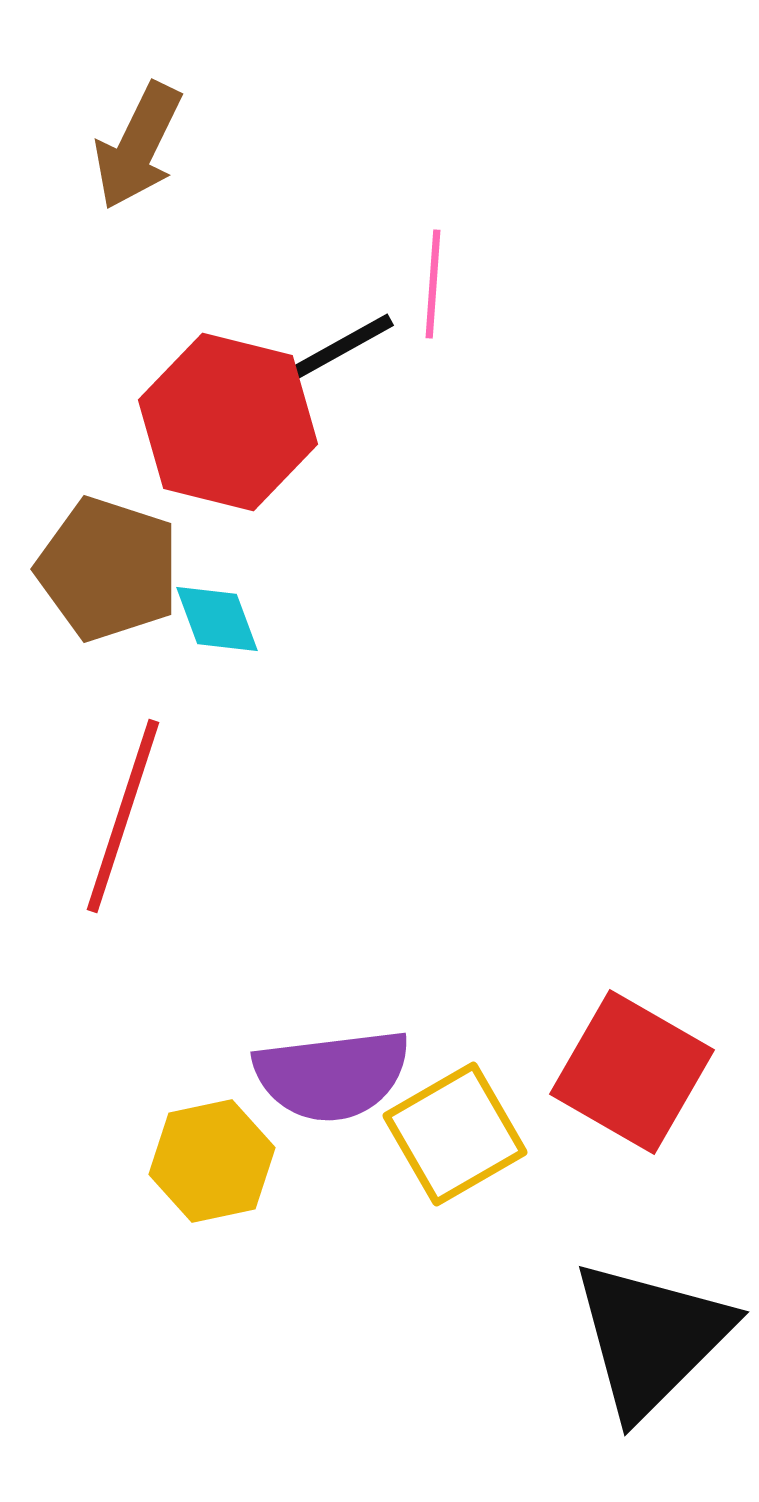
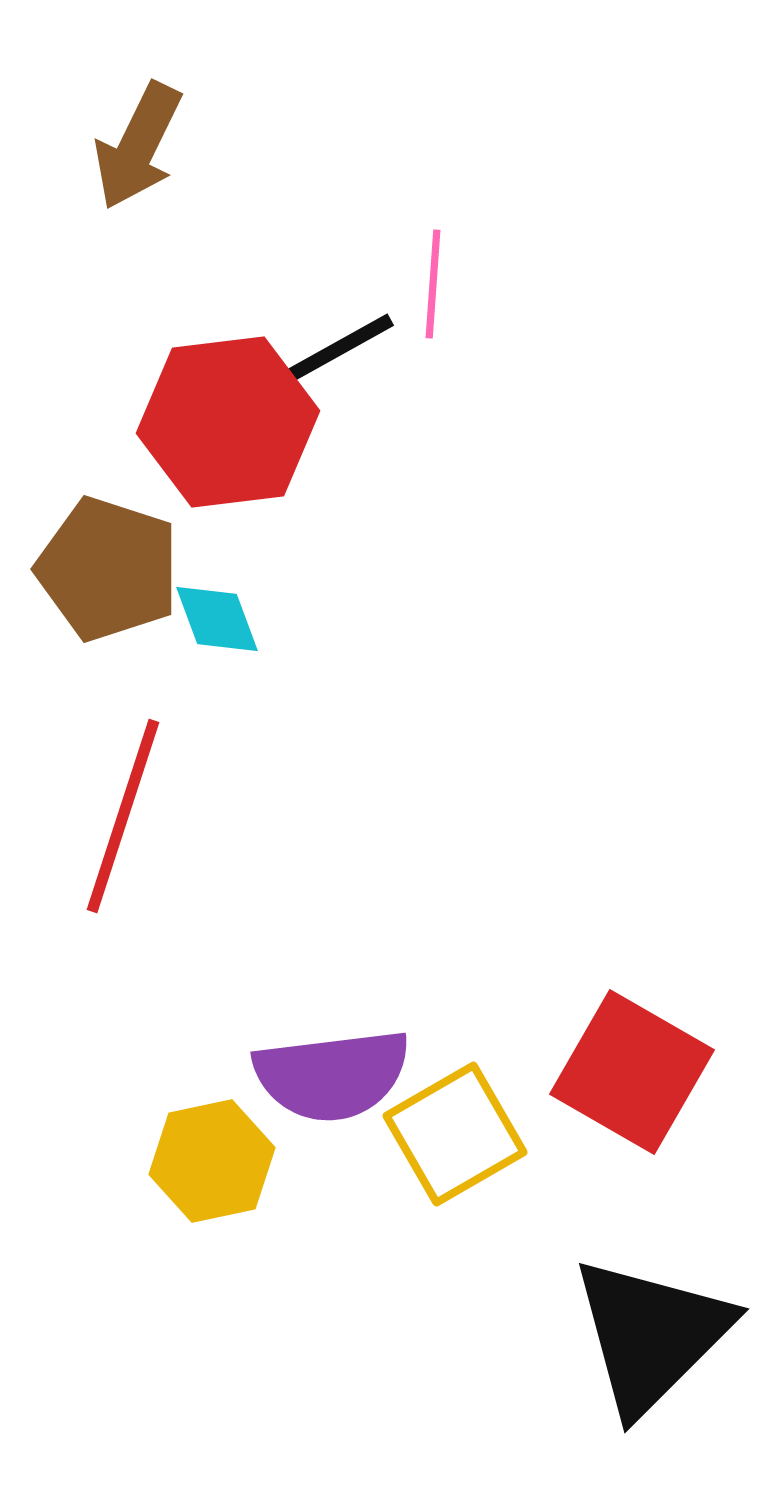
red hexagon: rotated 21 degrees counterclockwise
black triangle: moved 3 px up
